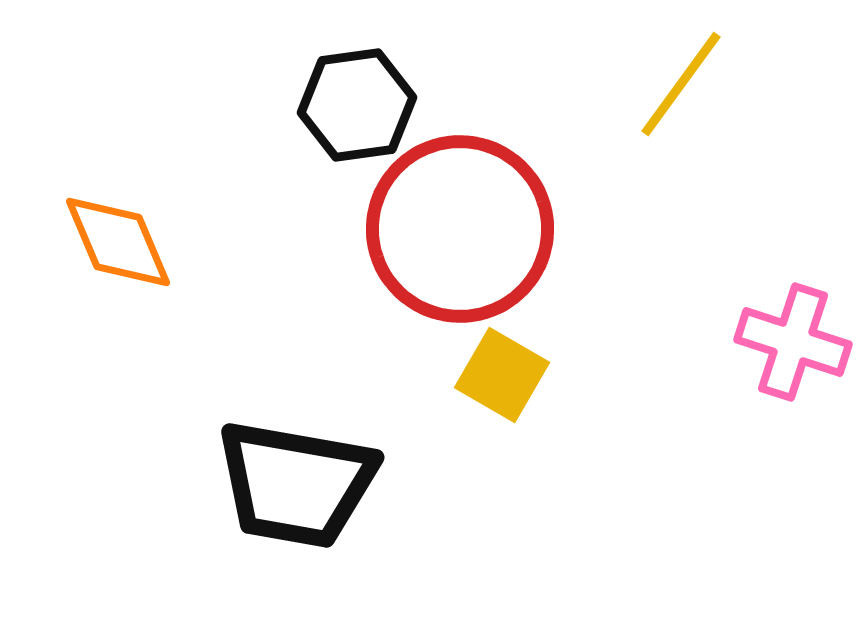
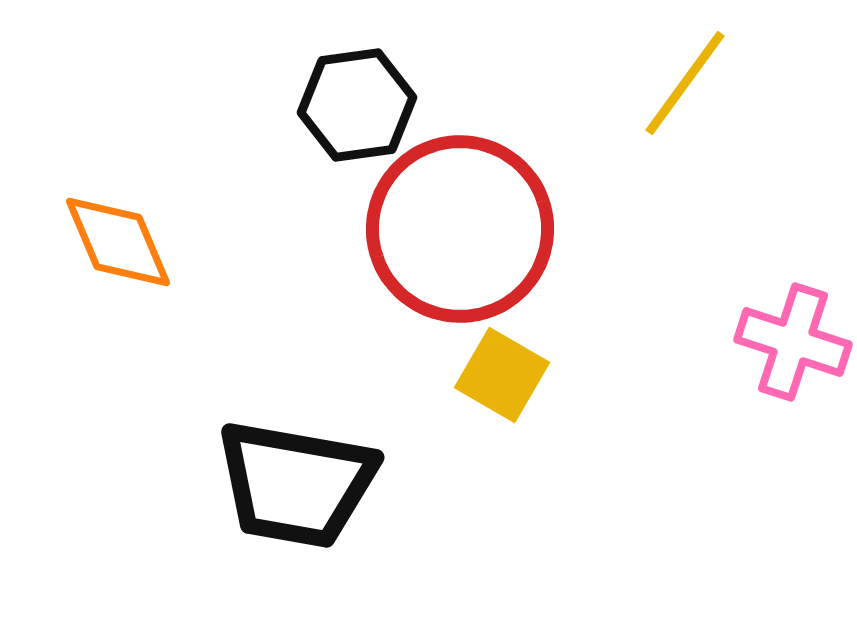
yellow line: moved 4 px right, 1 px up
